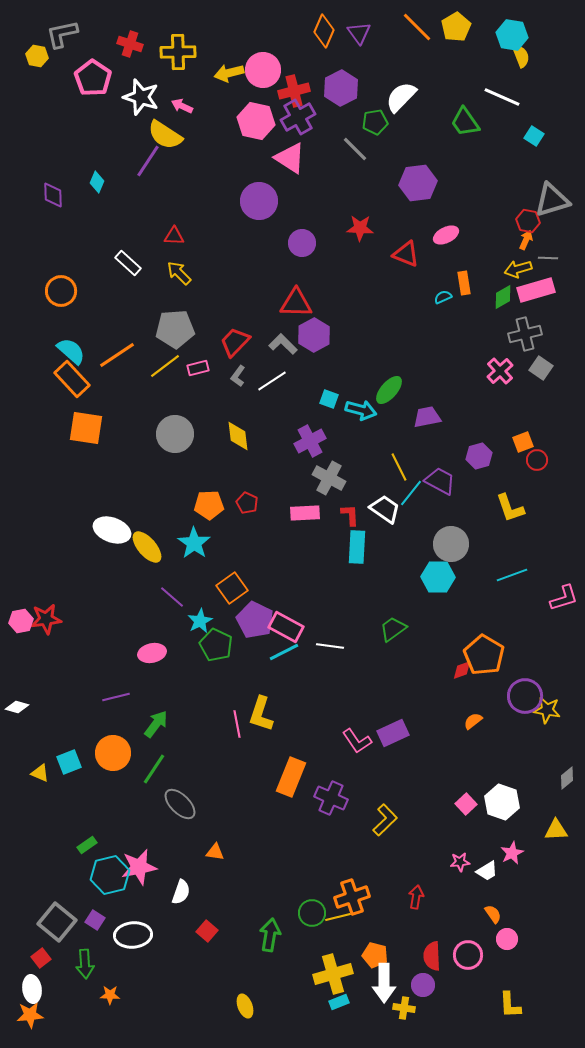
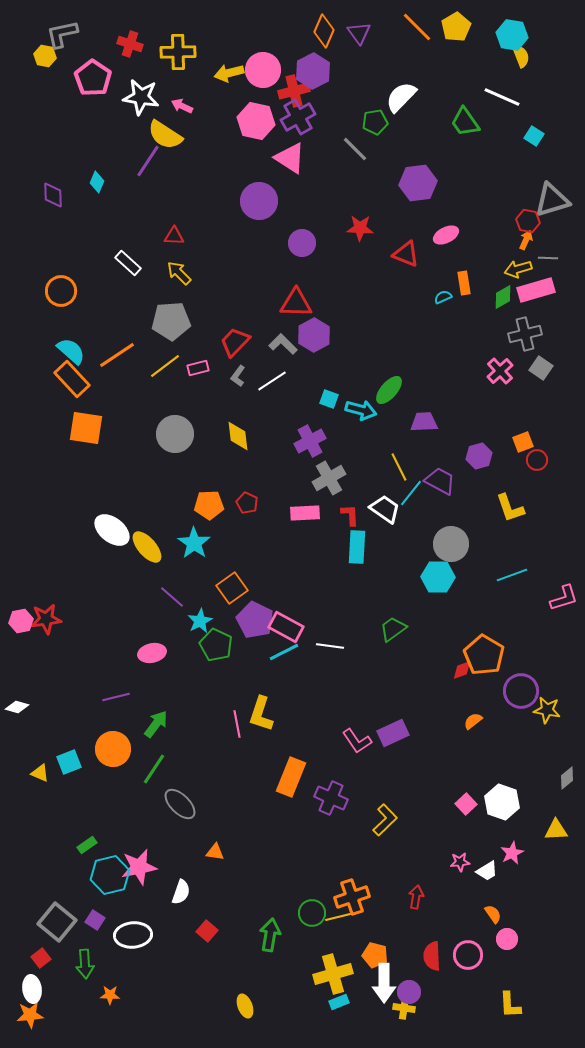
yellow hexagon at (37, 56): moved 8 px right
purple hexagon at (341, 88): moved 28 px left, 17 px up
white star at (141, 97): rotated 9 degrees counterclockwise
gray pentagon at (175, 329): moved 4 px left, 8 px up
purple trapezoid at (427, 417): moved 3 px left, 5 px down; rotated 8 degrees clockwise
gray cross at (329, 478): rotated 32 degrees clockwise
white ellipse at (112, 530): rotated 18 degrees clockwise
purple circle at (525, 696): moved 4 px left, 5 px up
orange circle at (113, 753): moved 4 px up
purple circle at (423, 985): moved 14 px left, 7 px down
